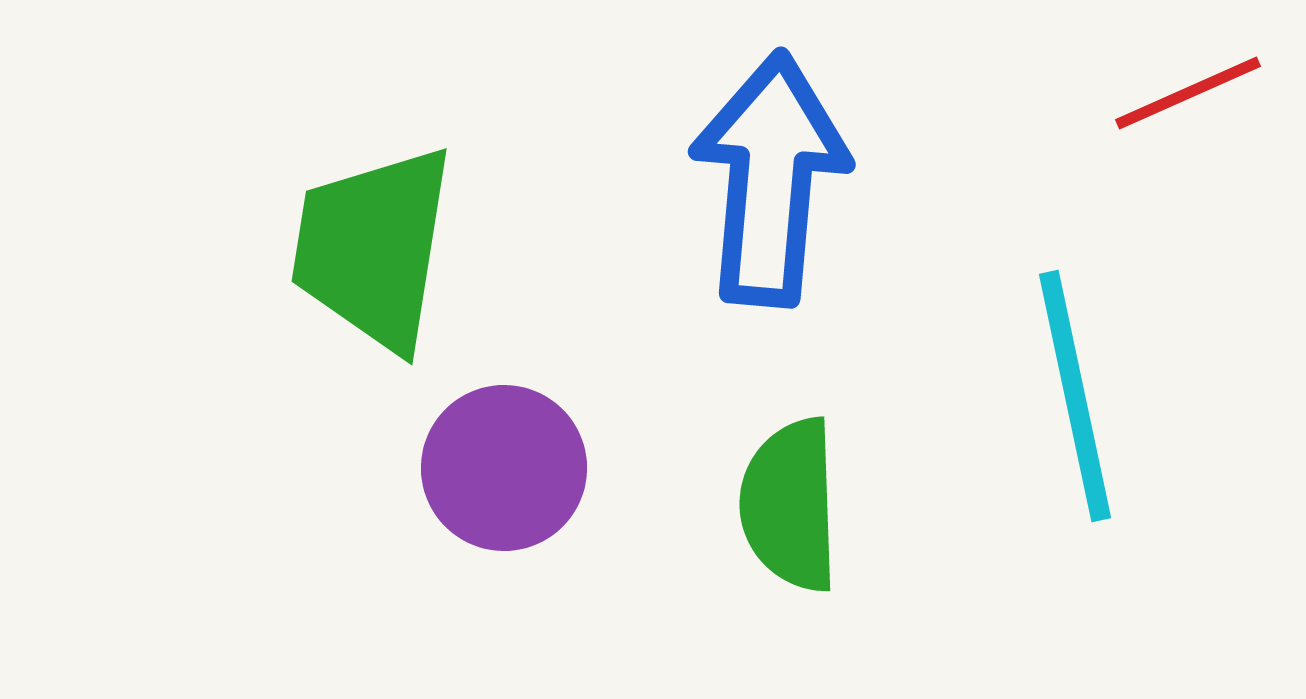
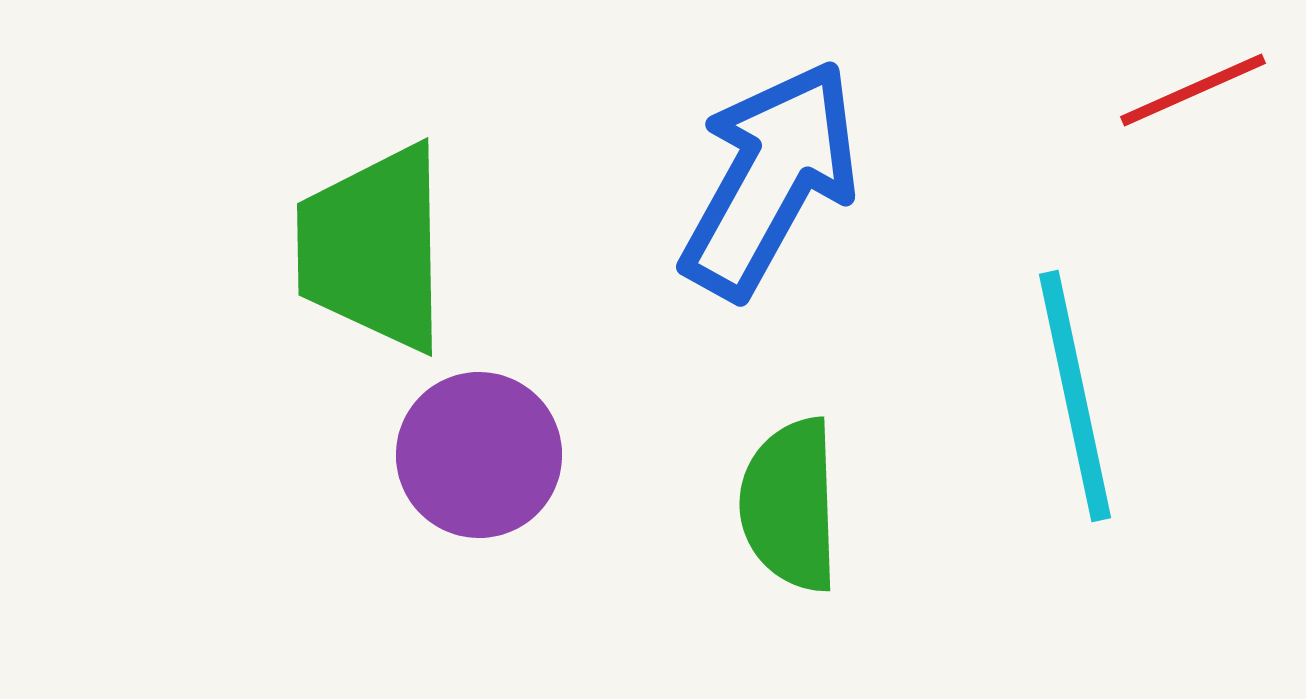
red line: moved 5 px right, 3 px up
blue arrow: rotated 24 degrees clockwise
green trapezoid: rotated 10 degrees counterclockwise
purple circle: moved 25 px left, 13 px up
